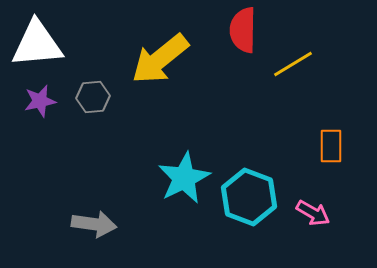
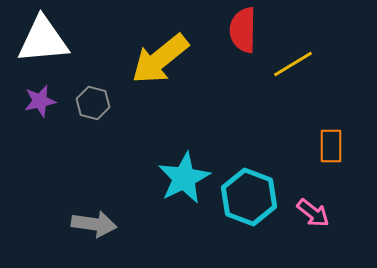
white triangle: moved 6 px right, 4 px up
gray hexagon: moved 6 px down; rotated 20 degrees clockwise
pink arrow: rotated 8 degrees clockwise
